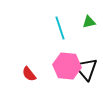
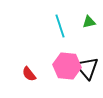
cyan line: moved 2 px up
black triangle: moved 1 px right, 1 px up
